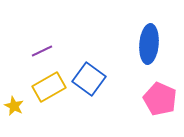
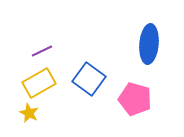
yellow rectangle: moved 10 px left, 4 px up
pink pentagon: moved 25 px left; rotated 8 degrees counterclockwise
yellow star: moved 15 px right, 7 px down
